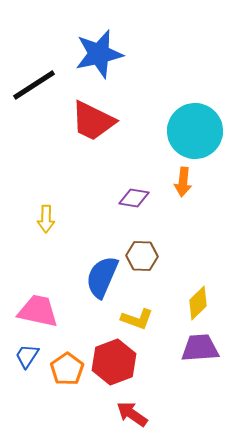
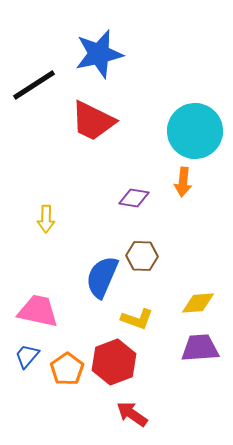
yellow diamond: rotated 40 degrees clockwise
blue trapezoid: rotated 8 degrees clockwise
